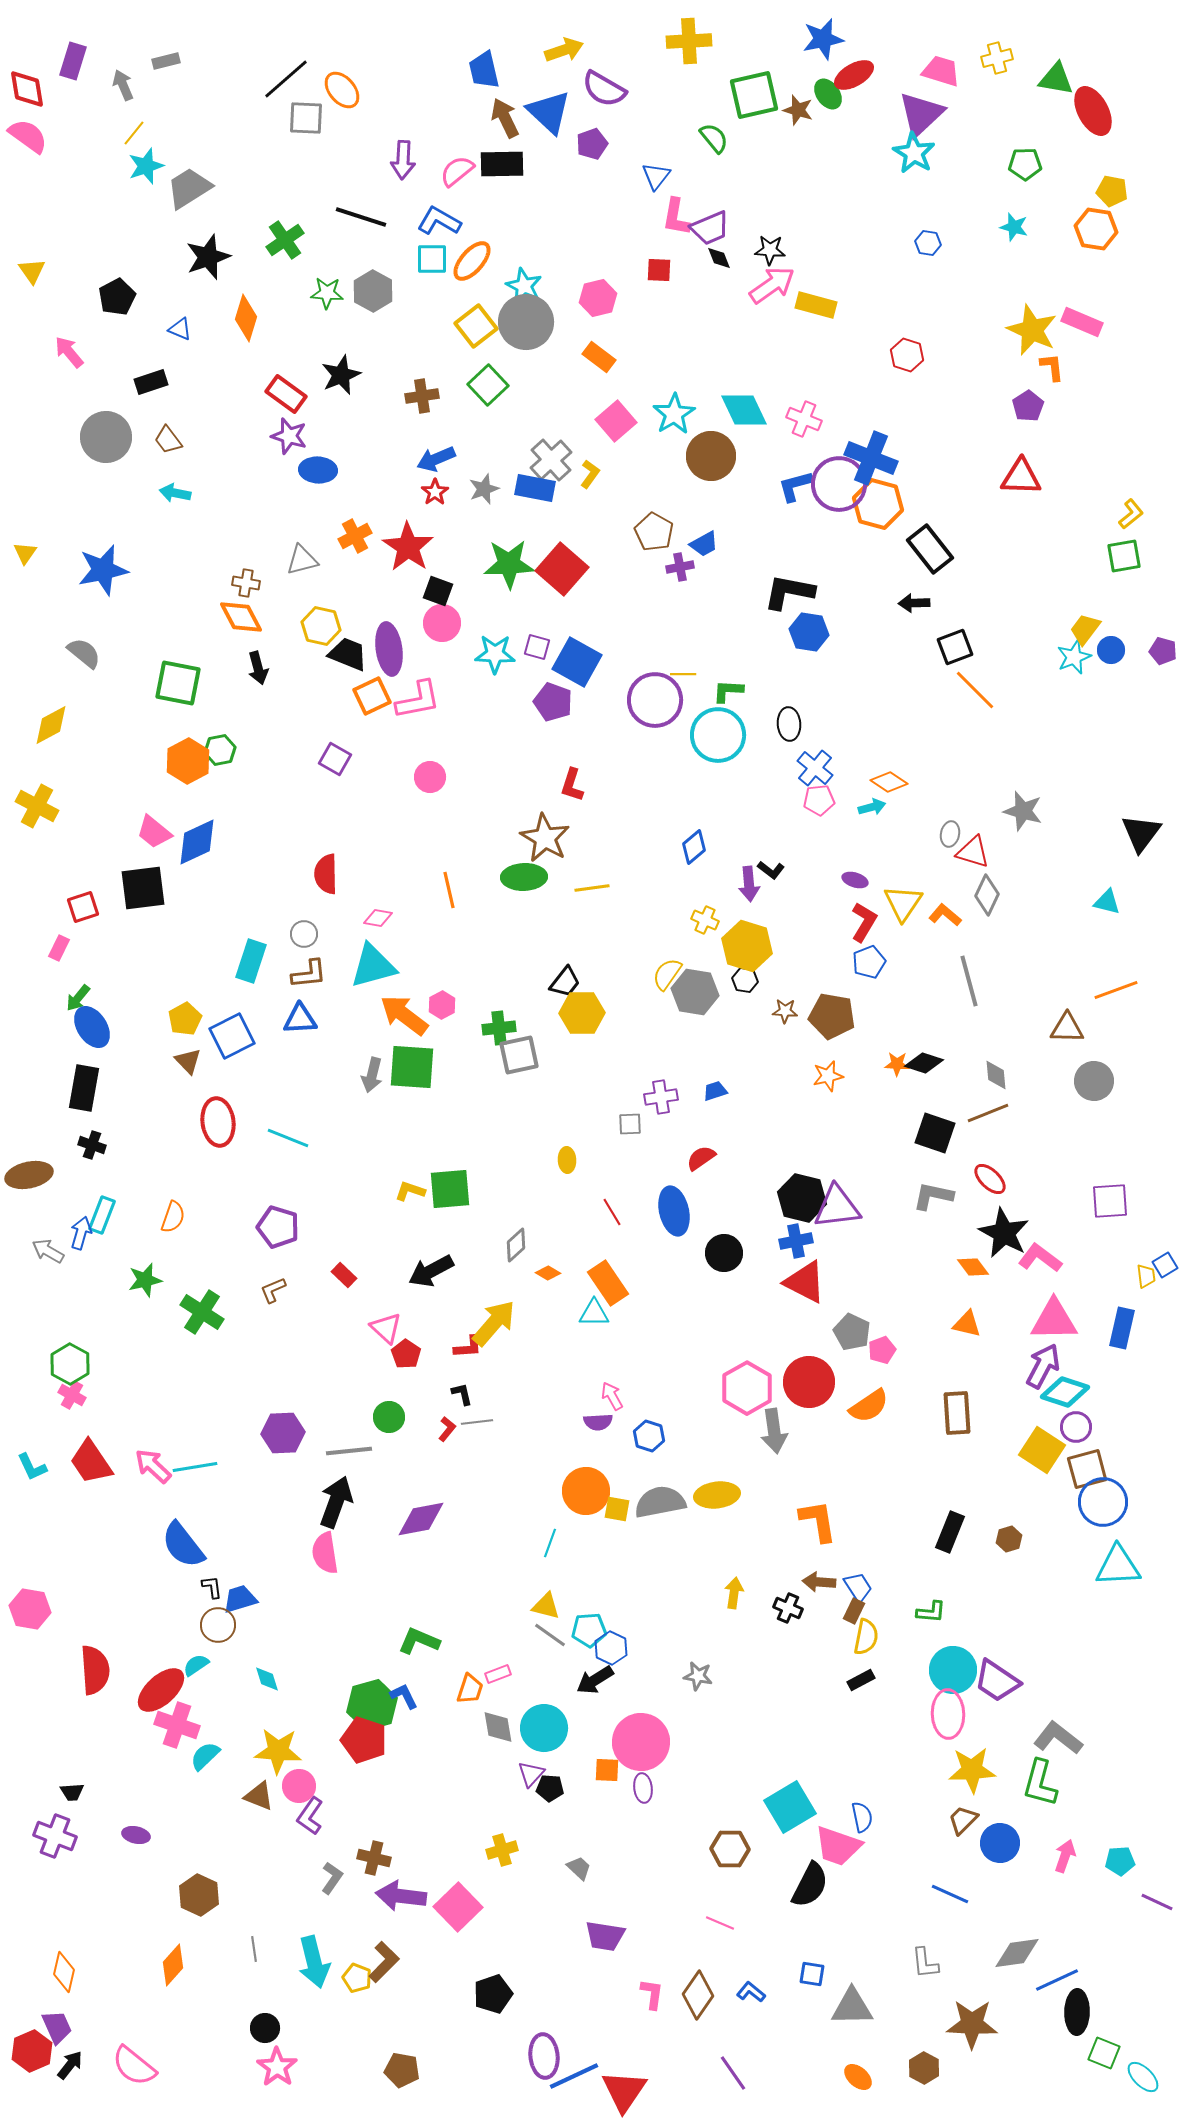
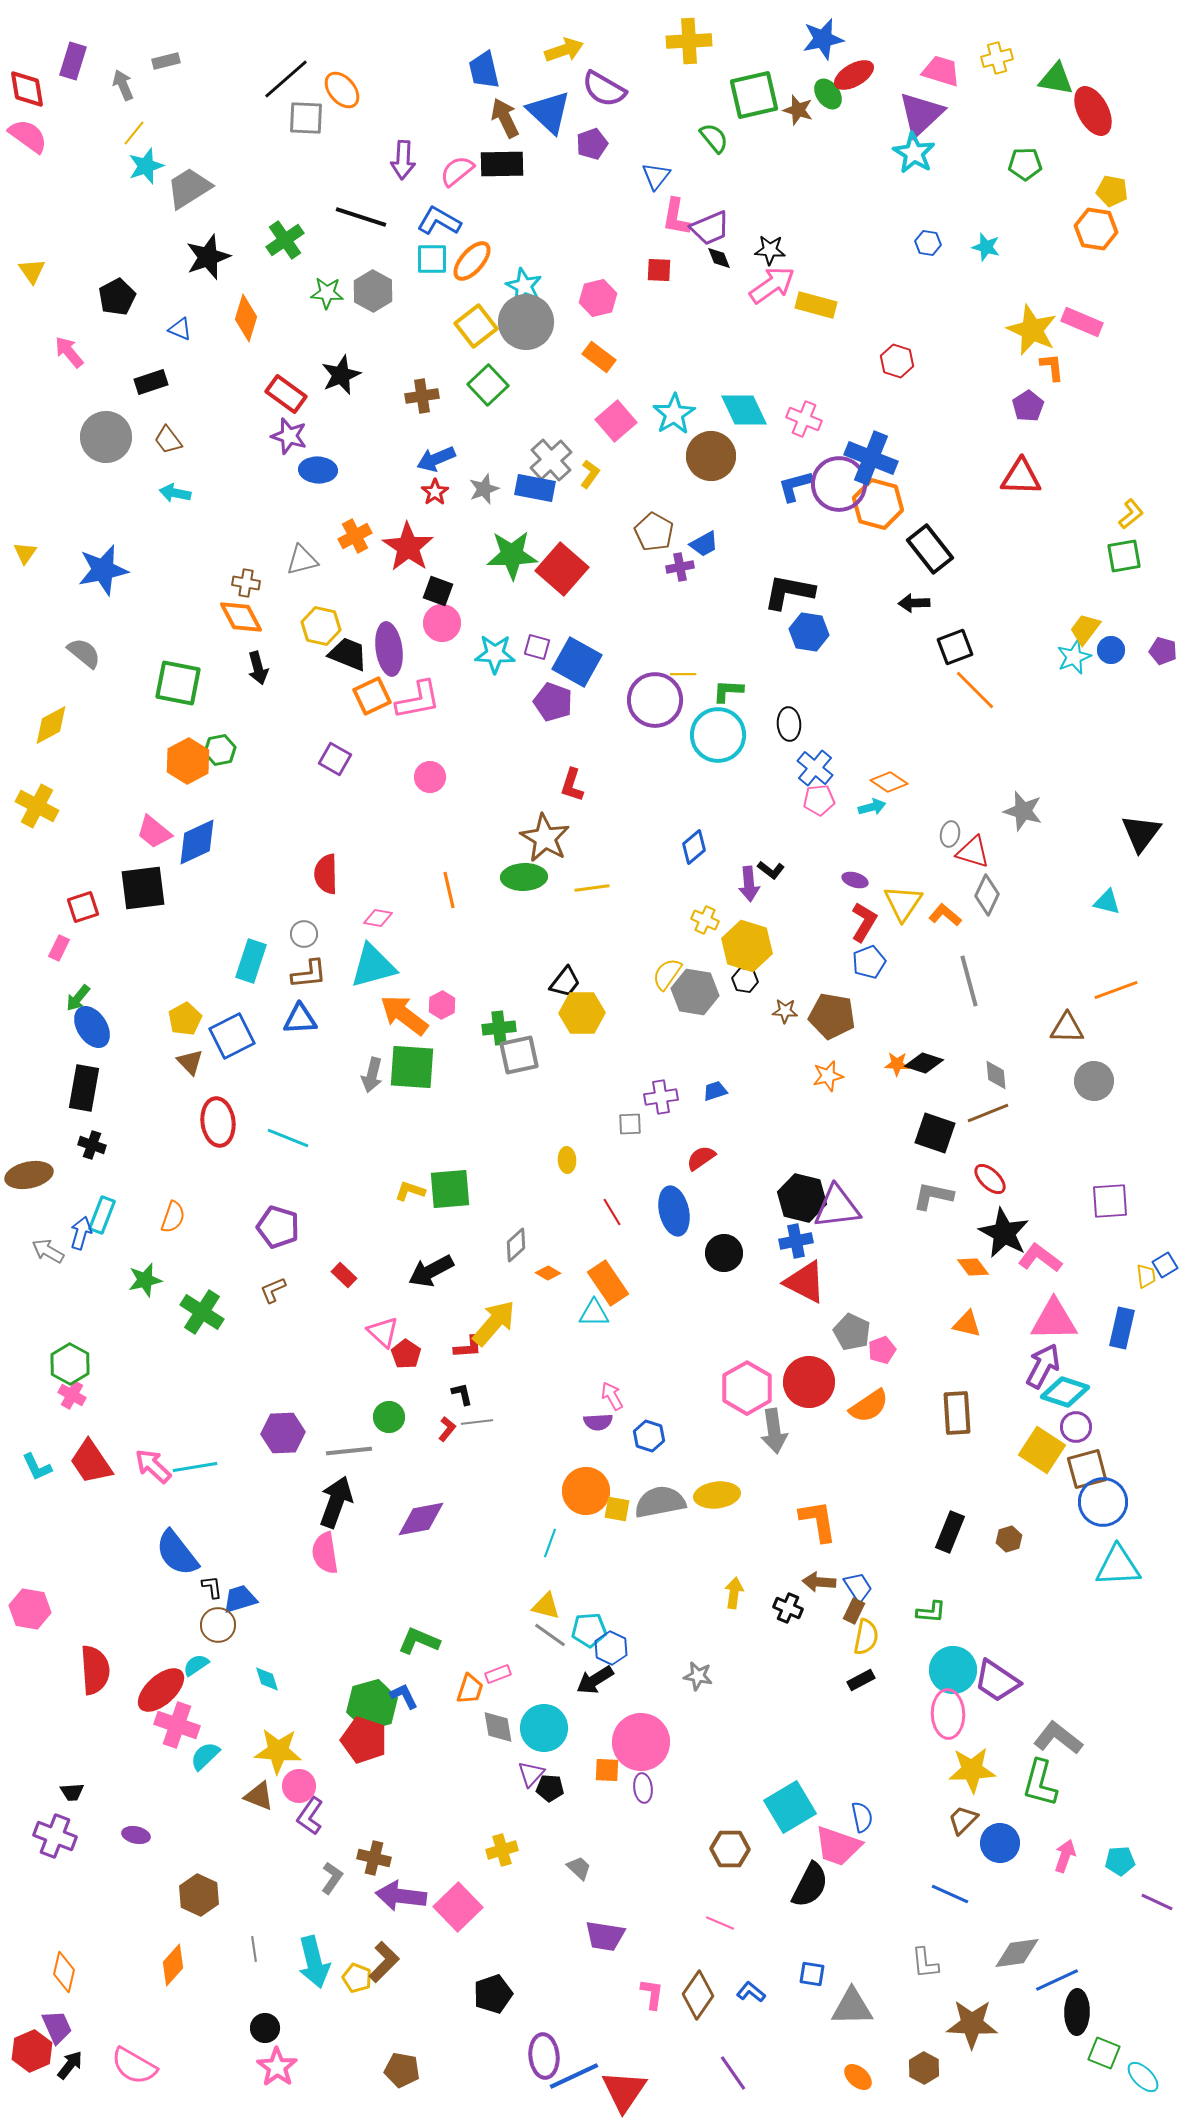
cyan star at (1014, 227): moved 28 px left, 20 px down
red hexagon at (907, 355): moved 10 px left, 6 px down
green star at (509, 564): moved 3 px right, 9 px up
brown triangle at (188, 1061): moved 2 px right, 1 px down
pink triangle at (386, 1328): moved 3 px left, 4 px down
cyan L-shape at (32, 1467): moved 5 px right
blue semicircle at (183, 1545): moved 6 px left, 8 px down
pink semicircle at (134, 2066): rotated 9 degrees counterclockwise
